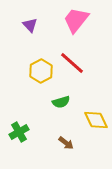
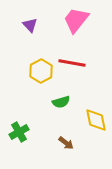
red line: rotated 32 degrees counterclockwise
yellow diamond: rotated 15 degrees clockwise
